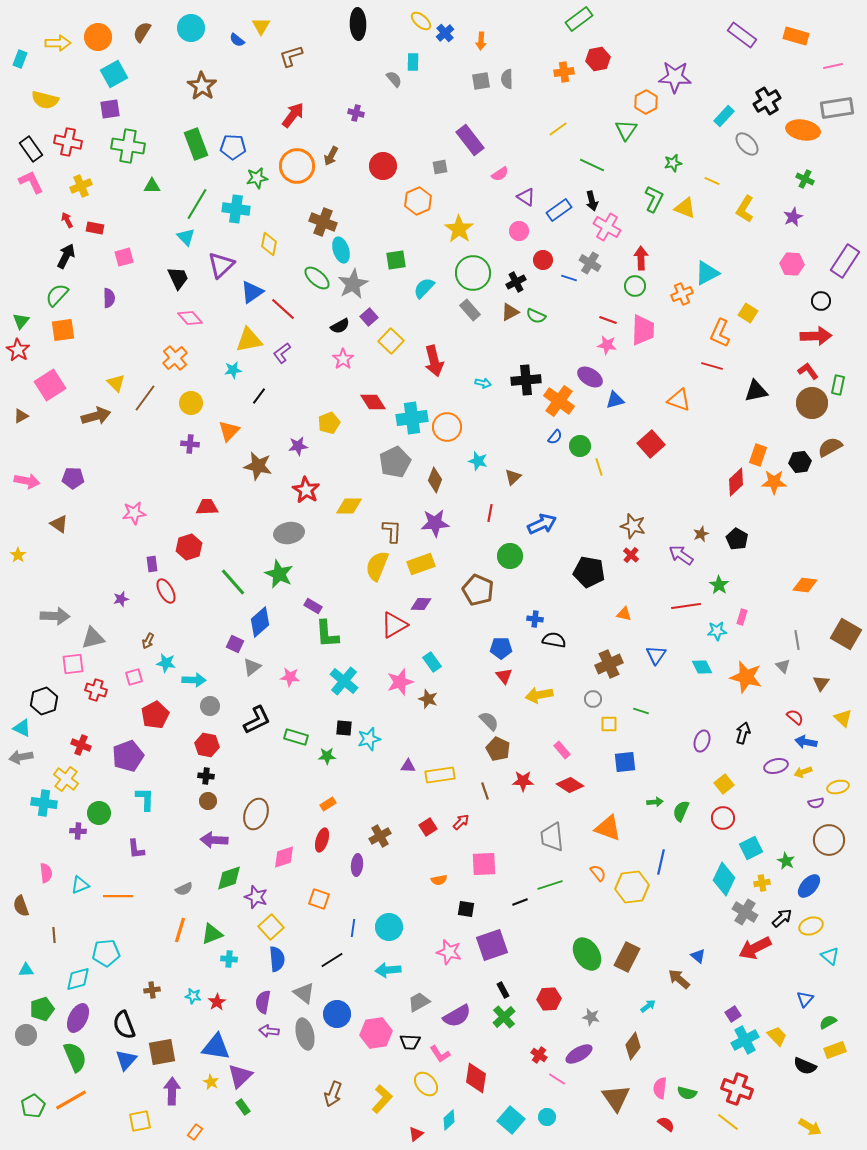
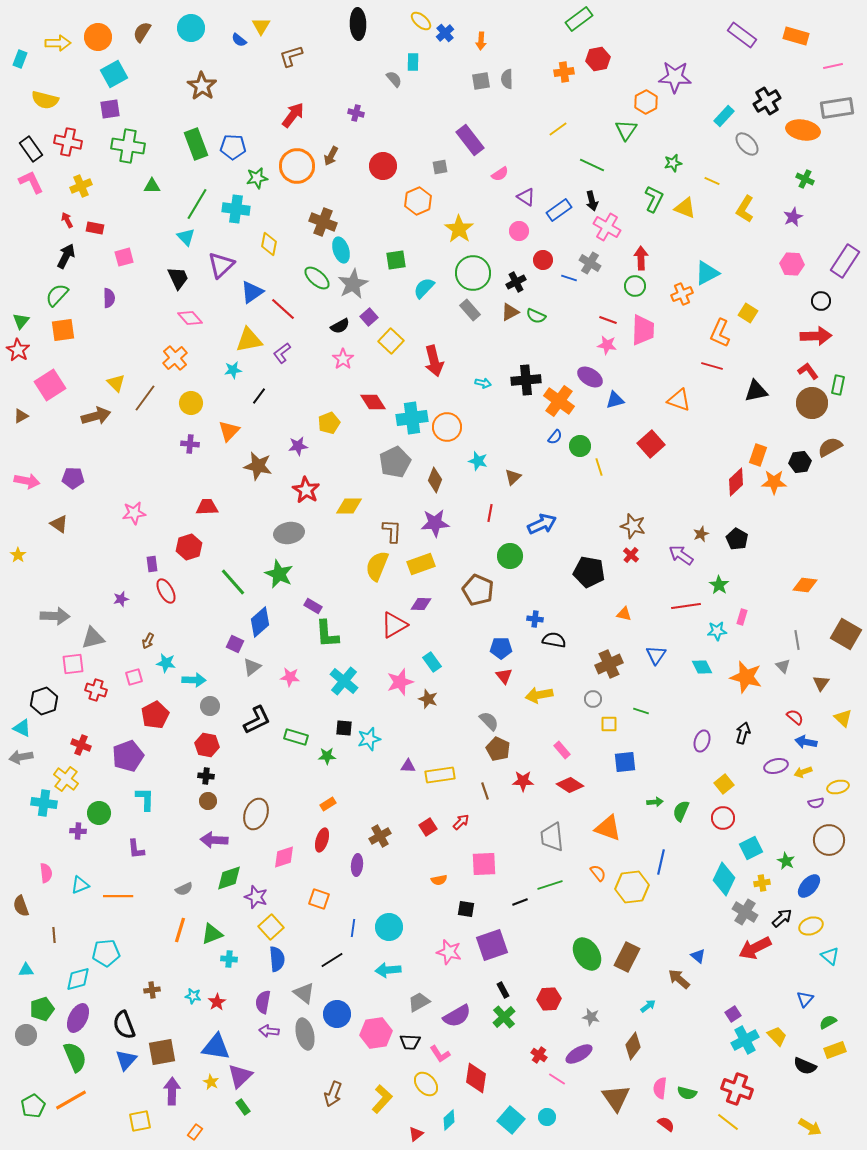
blue semicircle at (237, 40): moved 2 px right
